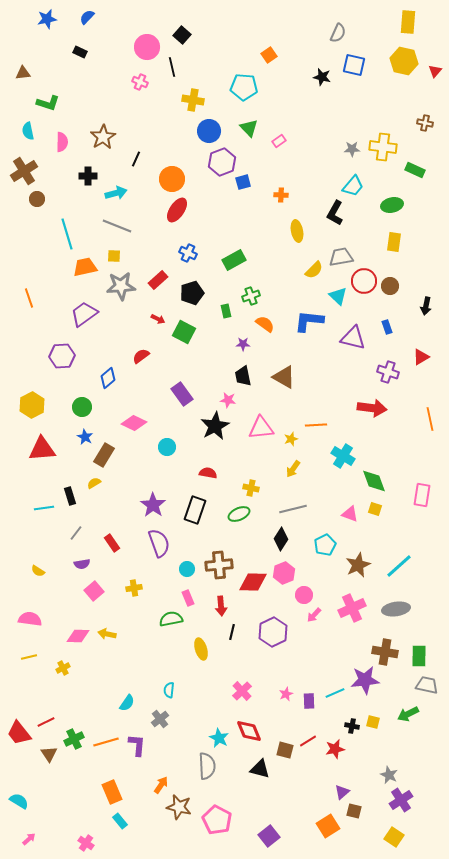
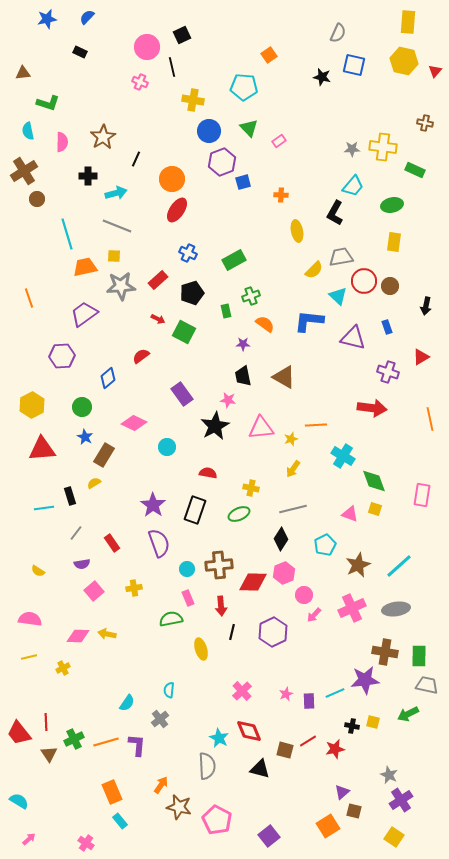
black square at (182, 35): rotated 24 degrees clockwise
red line at (46, 722): rotated 66 degrees counterclockwise
